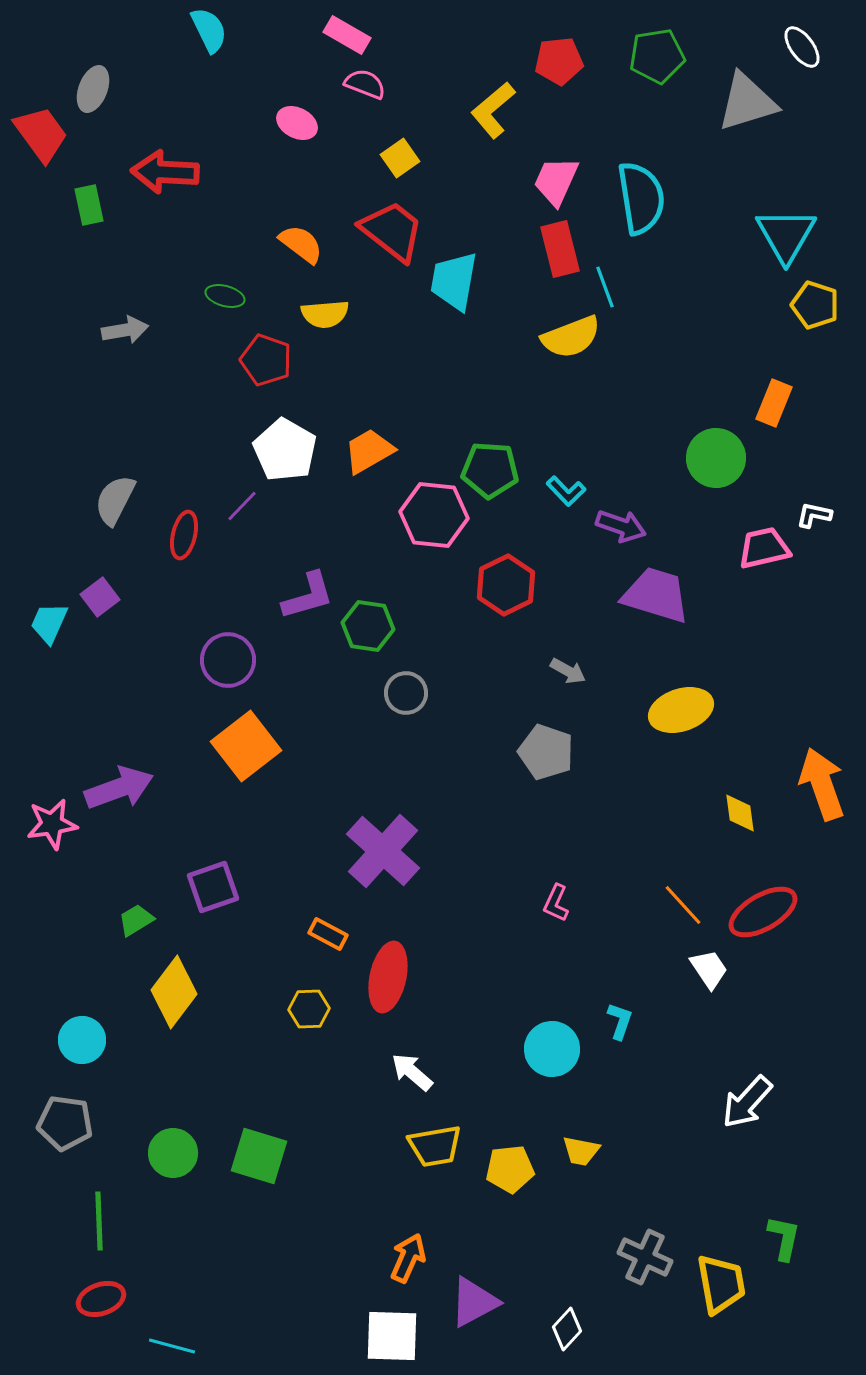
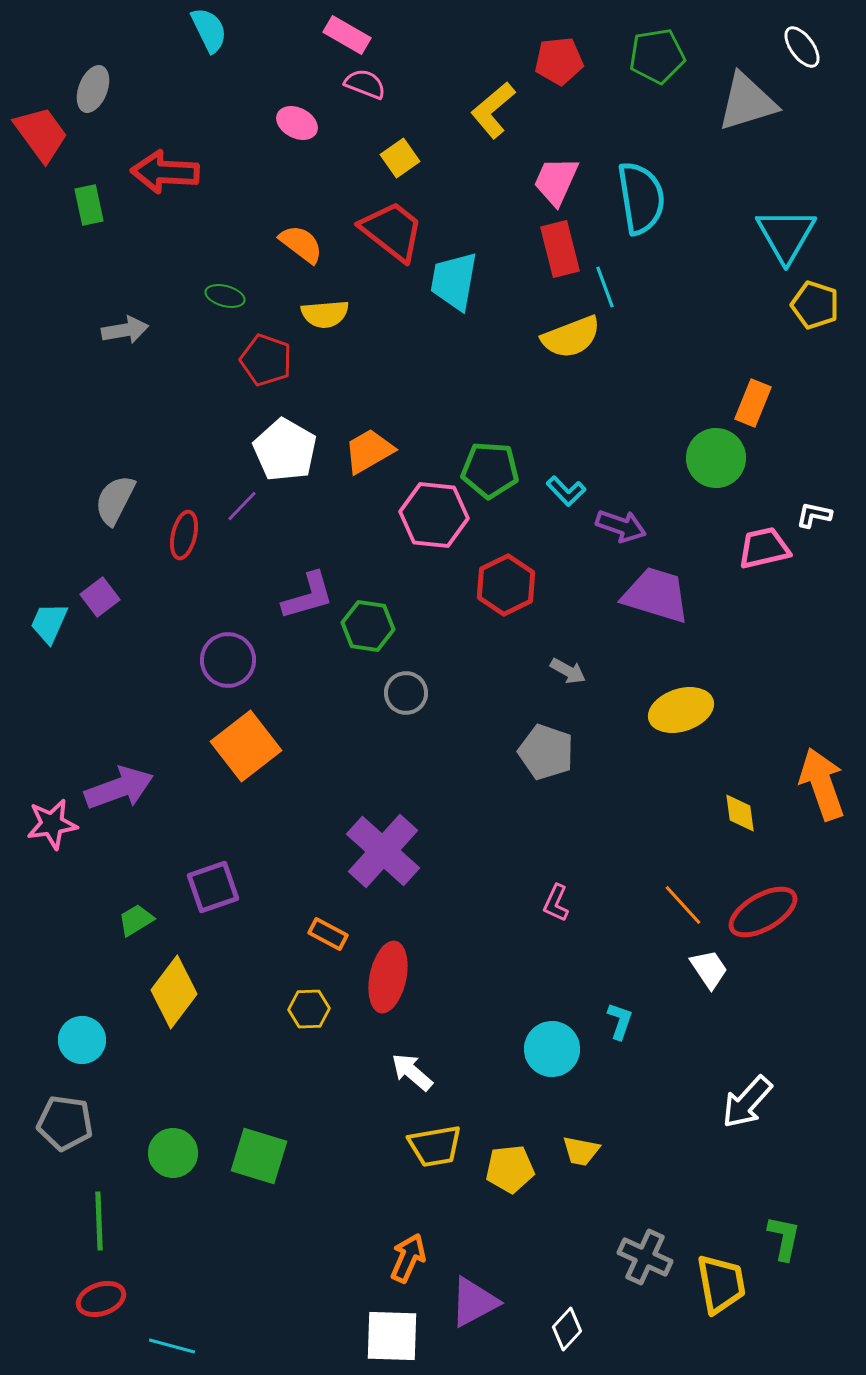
orange rectangle at (774, 403): moved 21 px left
